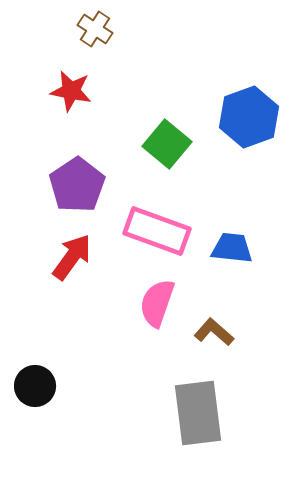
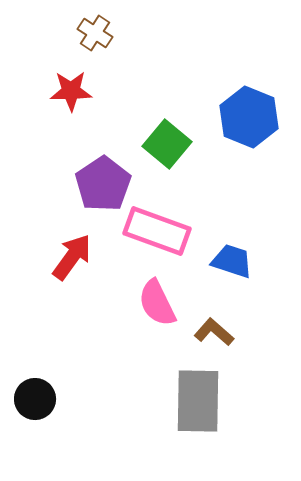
brown cross: moved 4 px down
red star: rotated 12 degrees counterclockwise
blue hexagon: rotated 18 degrees counterclockwise
purple pentagon: moved 26 px right, 1 px up
blue trapezoid: moved 13 px down; rotated 12 degrees clockwise
pink semicircle: rotated 45 degrees counterclockwise
black circle: moved 13 px down
gray rectangle: moved 12 px up; rotated 8 degrees clockwise
